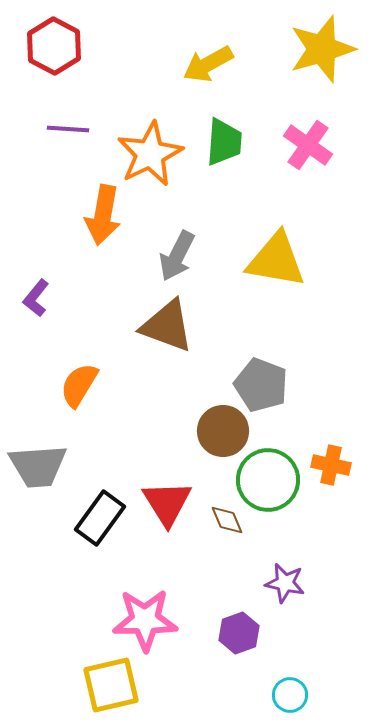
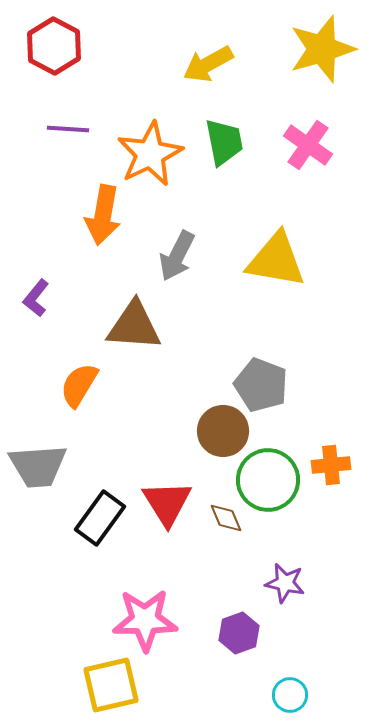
green trapezoid: rotated 15 degrees counterclockwise
brown triangle: moved 33 px left; rotated 16 degrees counterclockwise
orange cross: rotated 18 degrees counterclockwise
brown diamond: moved 1 px left, 2 px up
